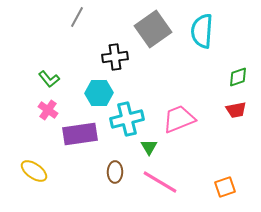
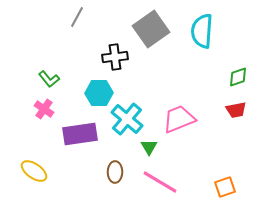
gray square: moved 2 px left
pink cross: moved 4 px left, 1 px up
cyan cross: rotated 36 degrees counterclockwise
